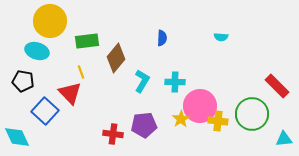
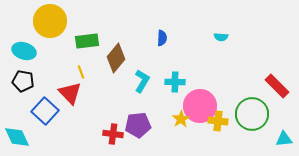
cyan ellipse: moved 13 px left
purple pentagon: moved 6 px left
